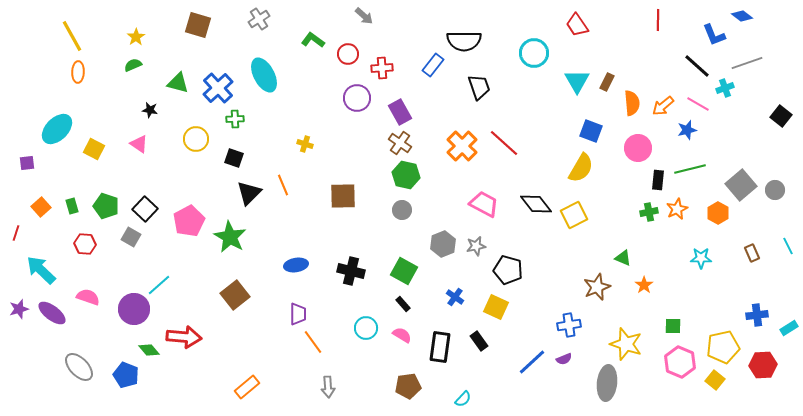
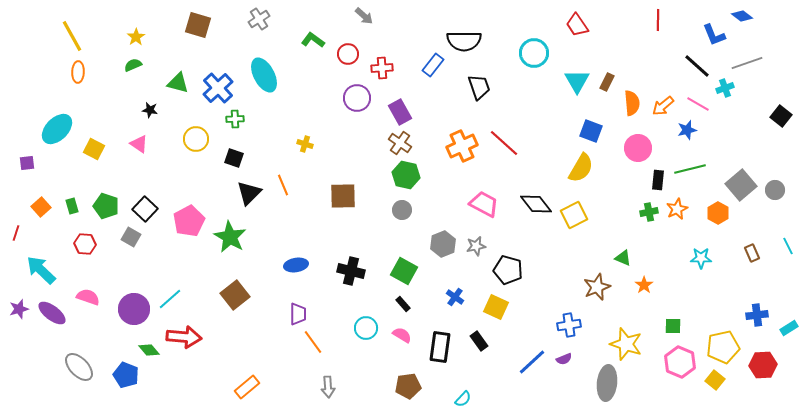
orange cross at (462, 146): rotated 20 degrees clockwise
cyan line at (159, 285): moved 11 px right, 14 px down
